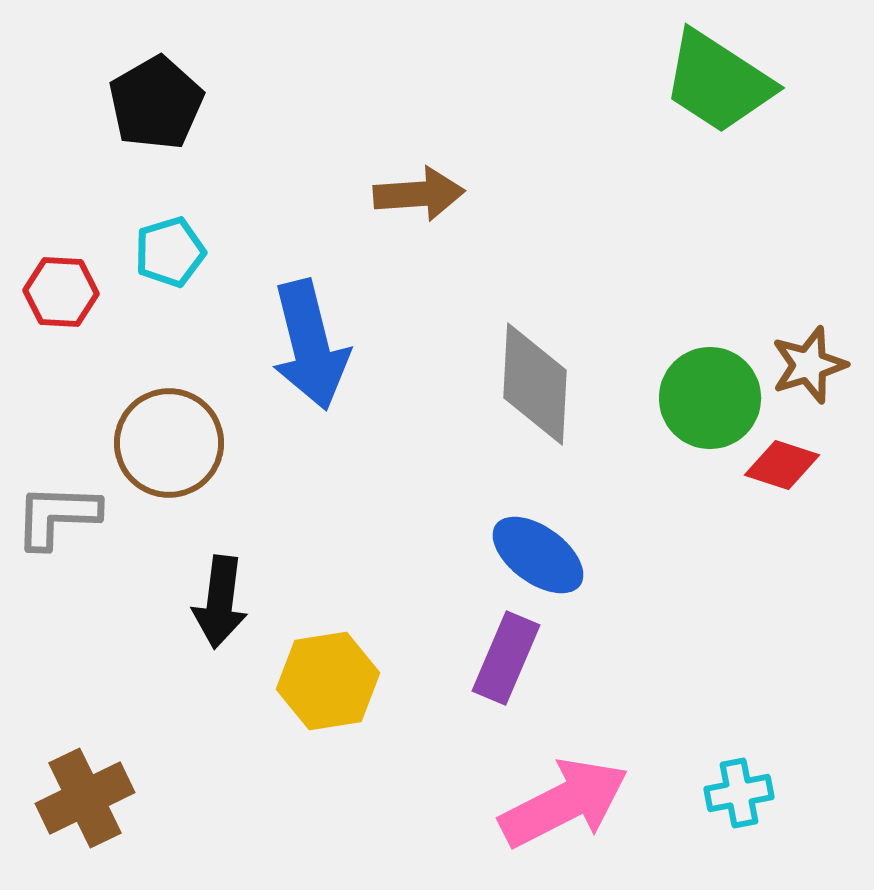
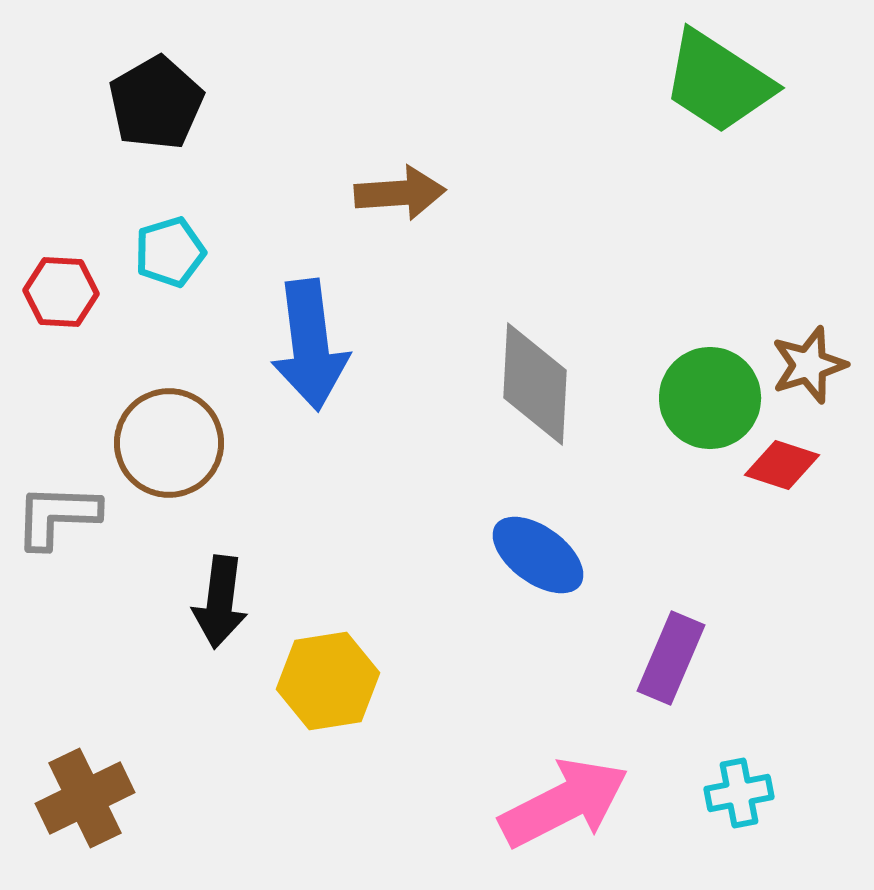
brown arrow: moved 19 px left, 1 px up
blue arrow: rotated 7 degrees clockwise
purple rectangle: moved 165 px right
